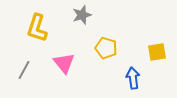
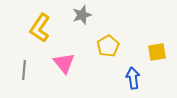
yellow L-shape: moved 3 px right; rotated 16 degrees clockwise
yellow pentagon: moved 2 px right, 2 px up; rotated 25 degrees clockwise
gray line: rotated 24 degrees counterclockwise
